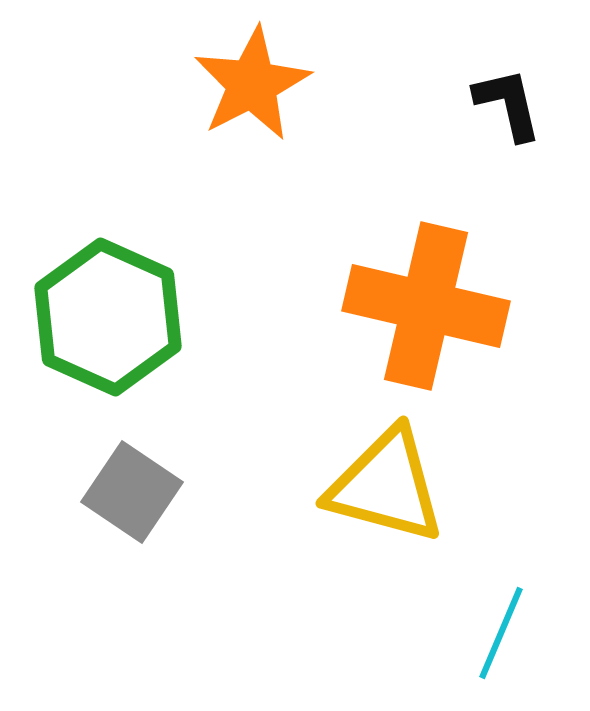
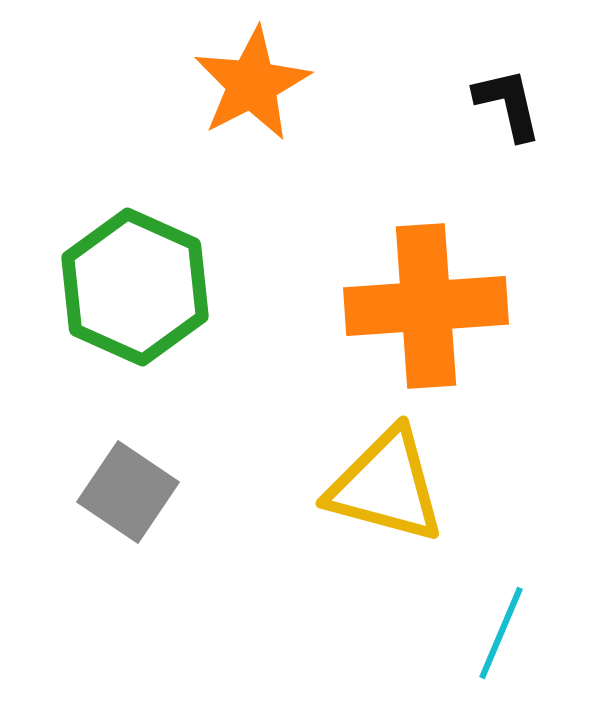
orange cross: rotated 17 degrees counterclockwise
green hexagon: moved 27 px right, 30 px up
gray square: moved 4 px left
